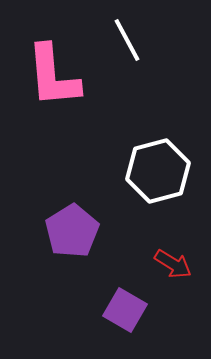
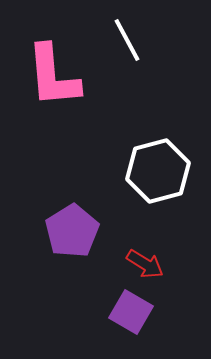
red arrow: moved 28 px left
purple square: moved 6 px right, 2 px down
